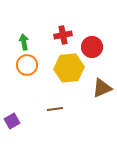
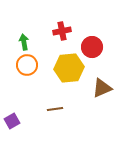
red cross: moved 1 px left, 4 px up
